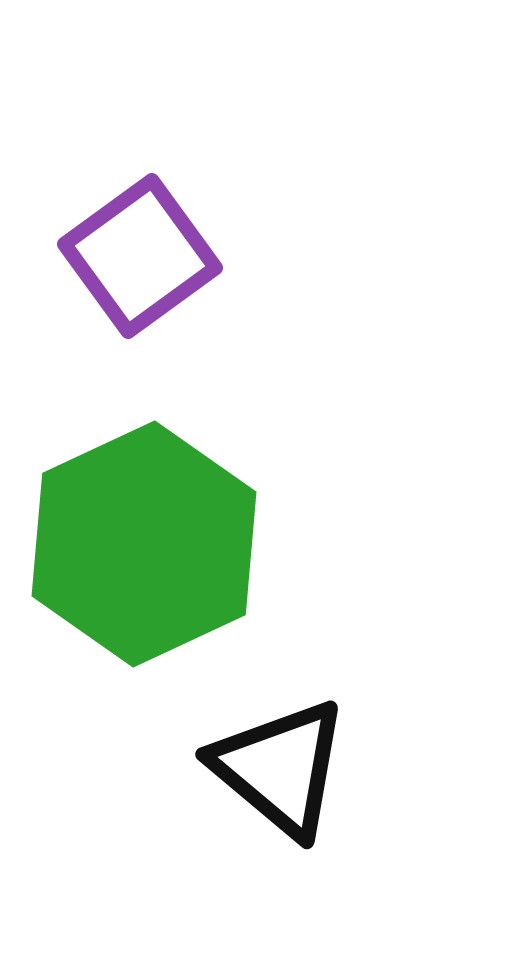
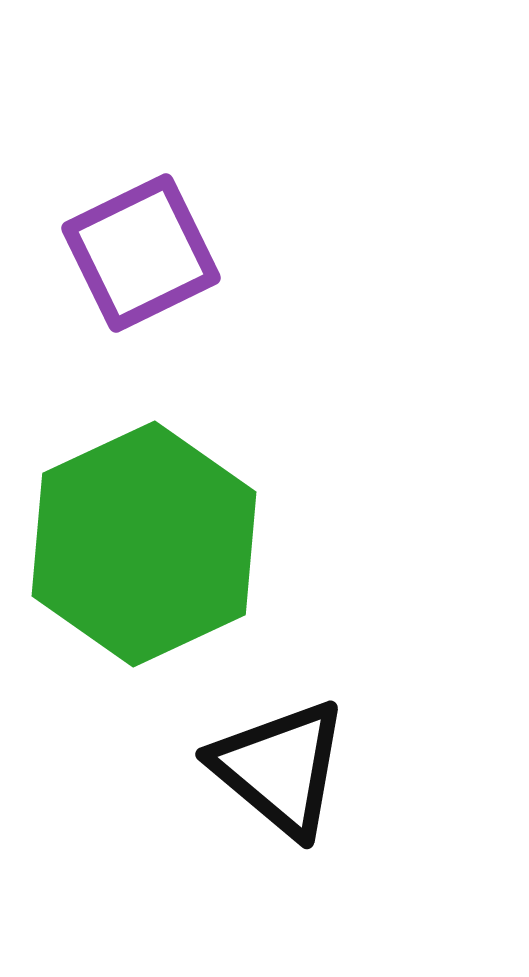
purple square: moved 1 px right, 3 px up; rotated 10 degrees clockwise
